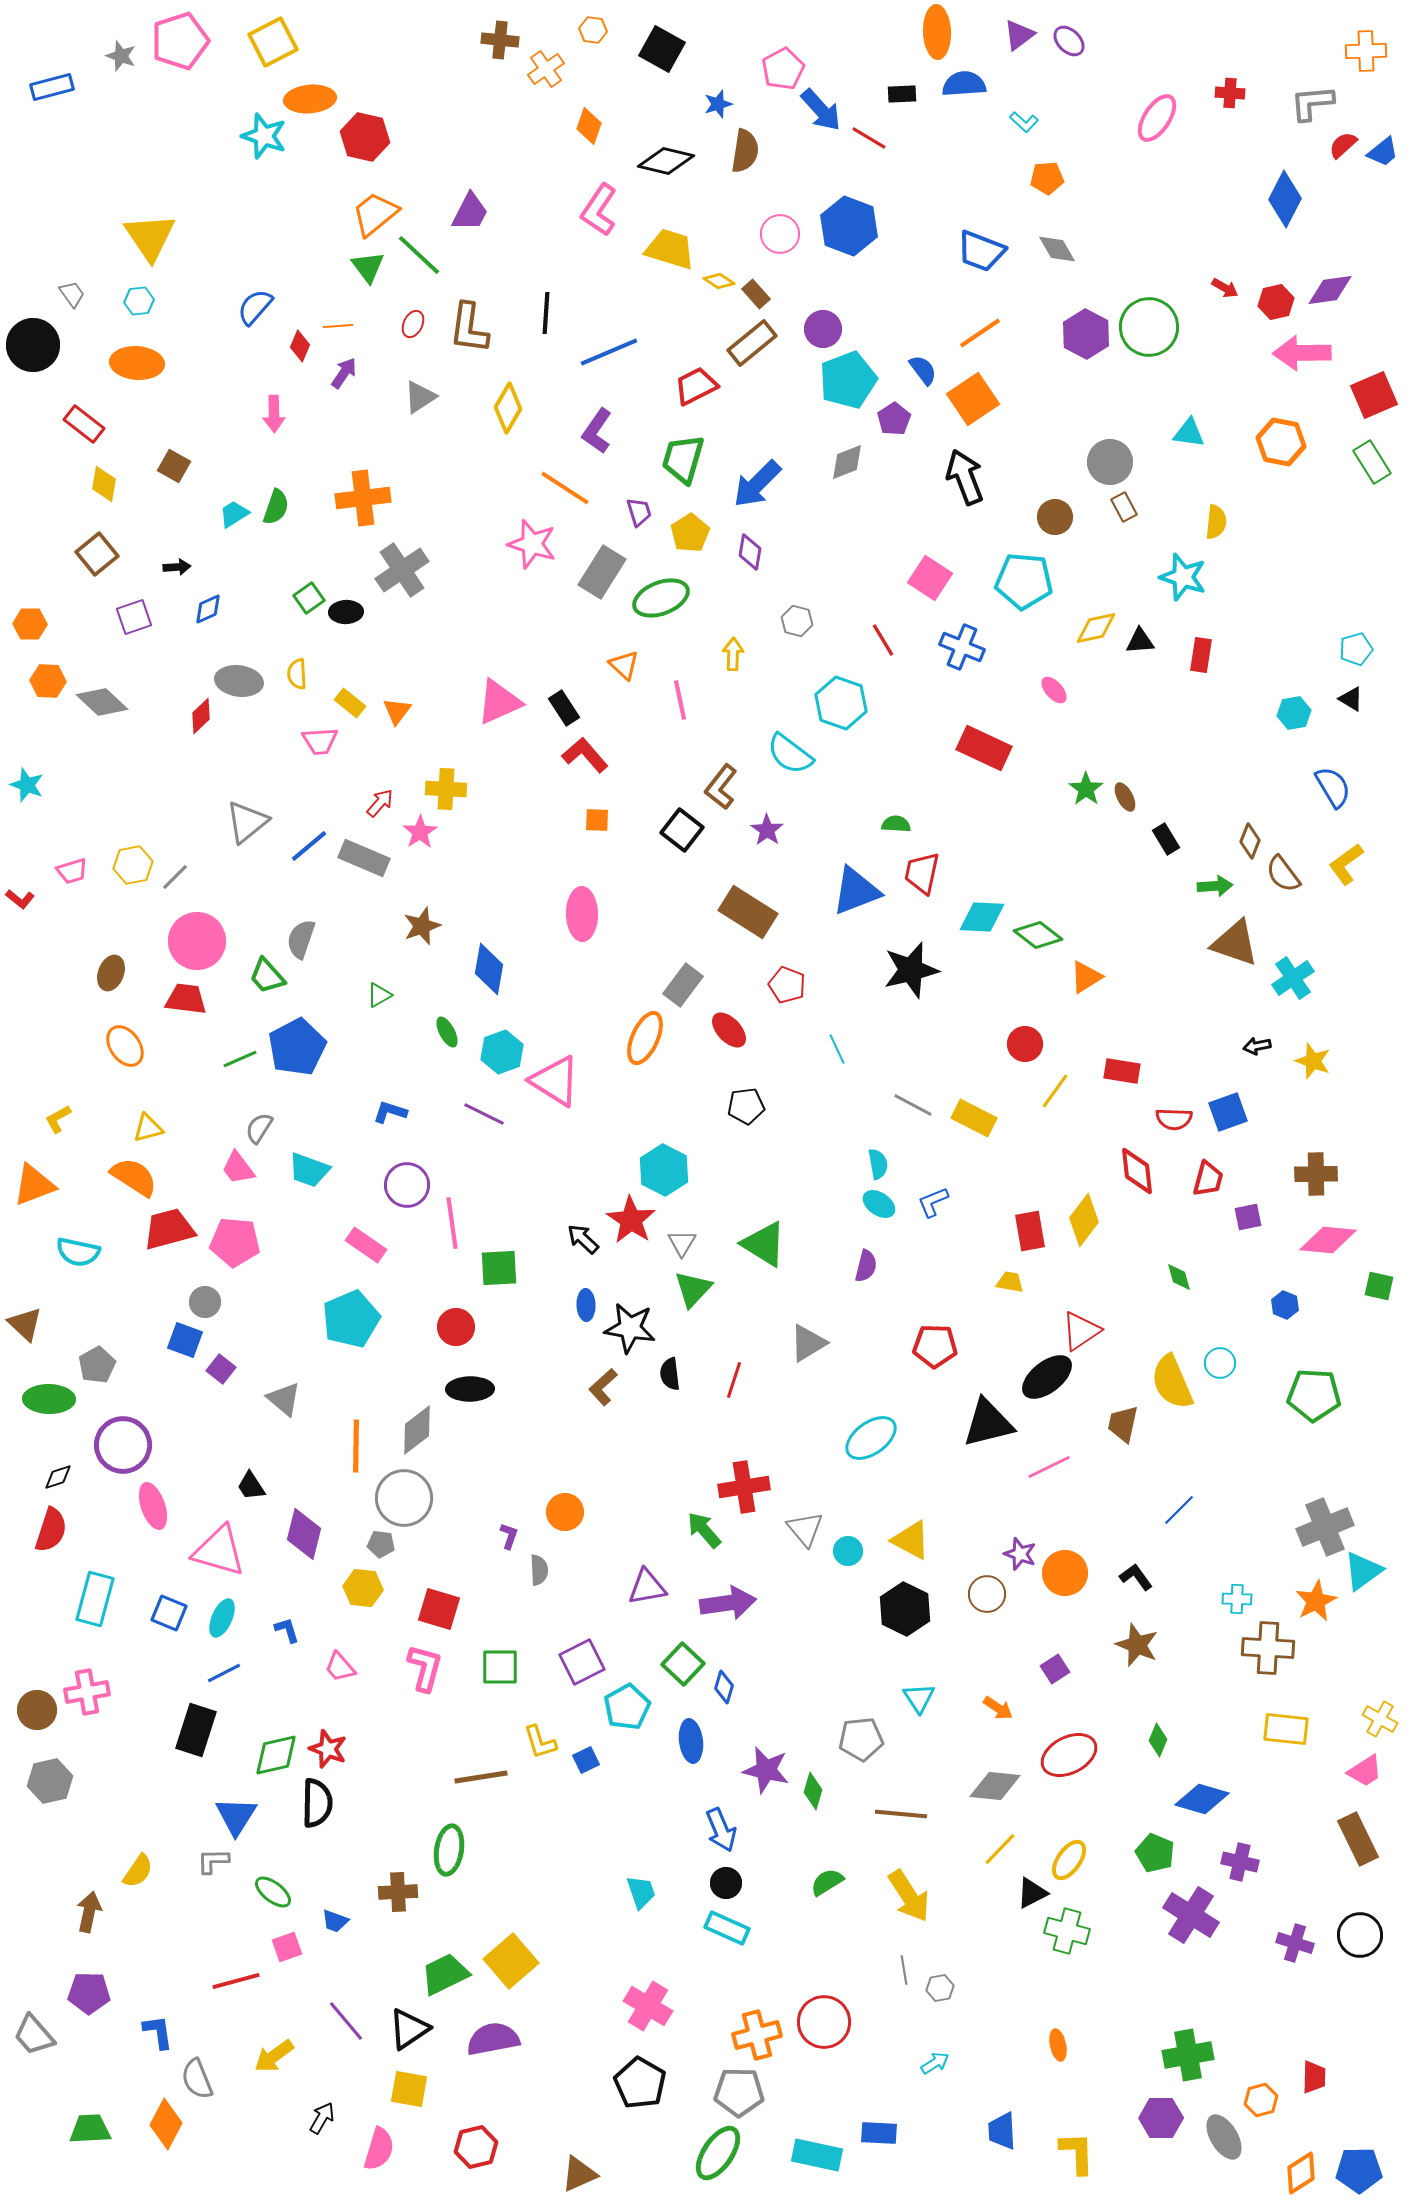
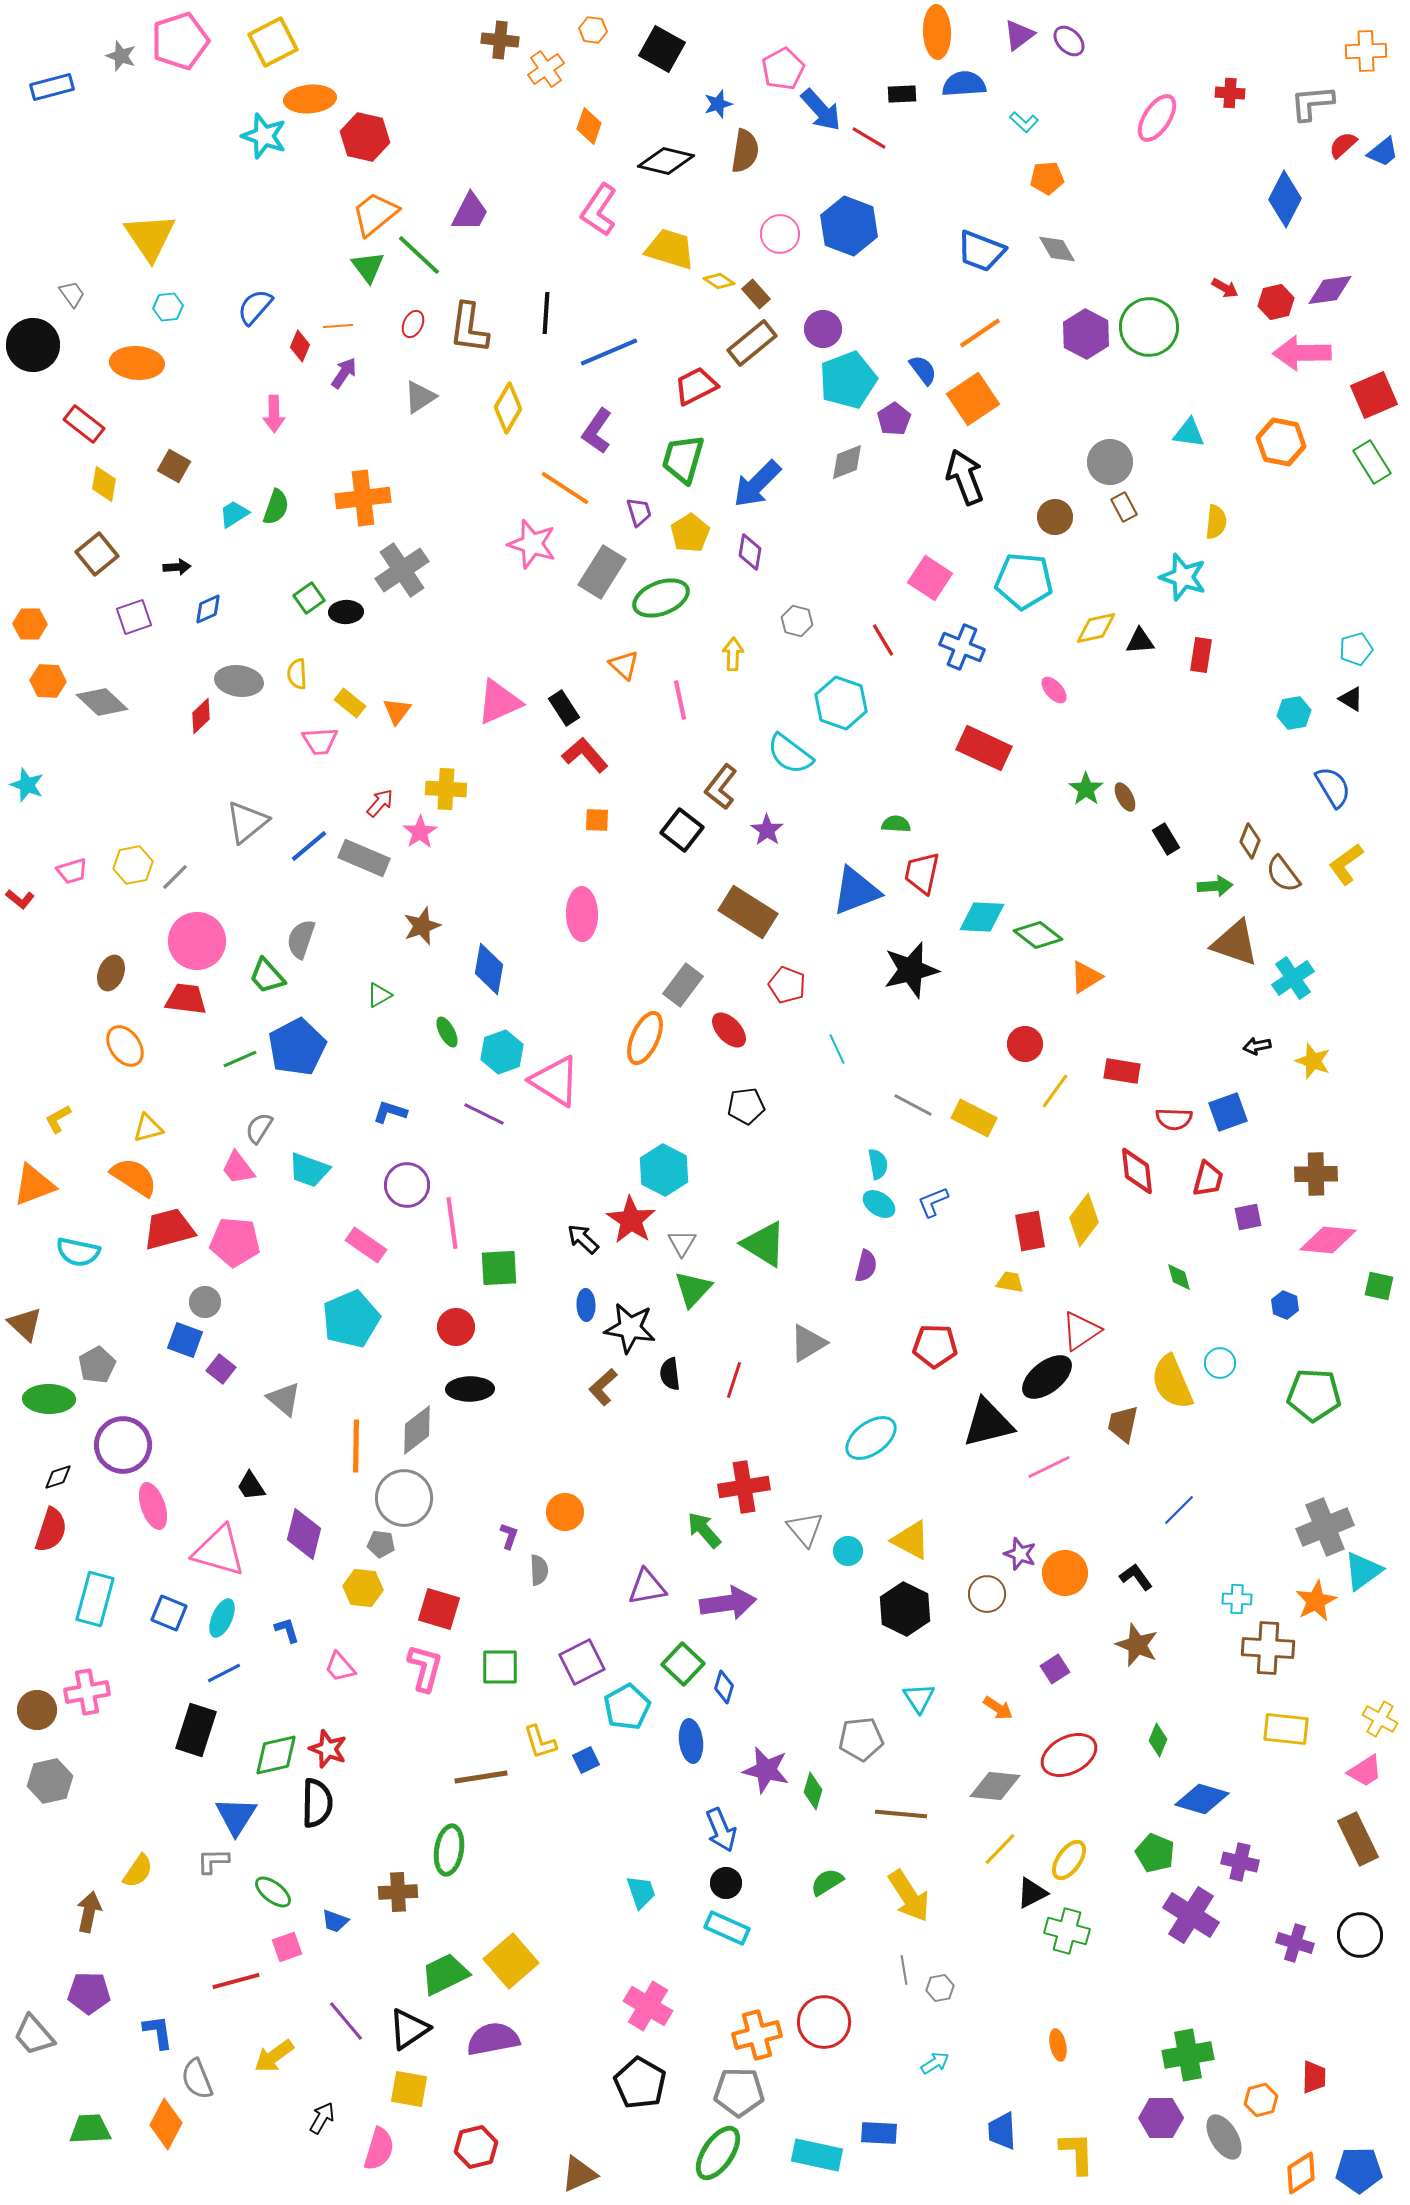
cyan hexagon at (139, 301): moved 29 px right, 6 px down
